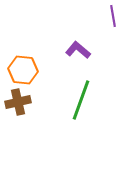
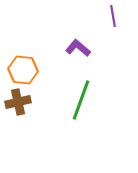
purple L-shape: moved 2 px up
